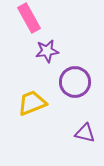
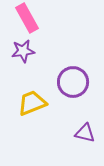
pink rectangle: moved 2 px left
purple star: moved 24 px left
purple circle: moved 2 px left
